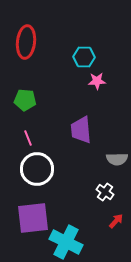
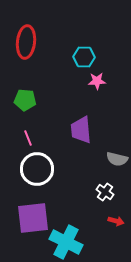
gray semicircle: rotated 15 degrees clockwise
red arrow: rotated 63 degrees clockwise
